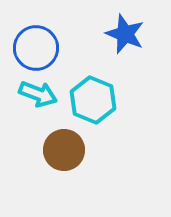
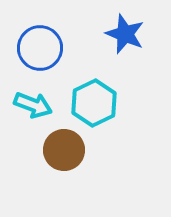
blue circle: moved 4 px right
cyan arrow: moved 5 px left, 11 px down
cyan hexagon: moved 1 px right, 3 px down; rotated 12 degrees clockwise
